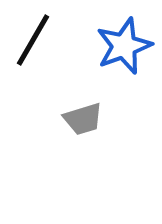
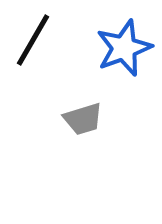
blue star: moved 2 px down
